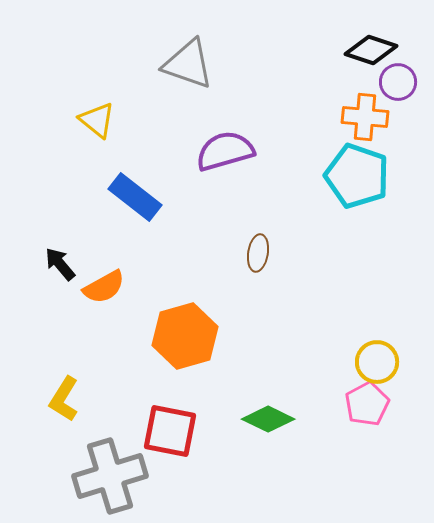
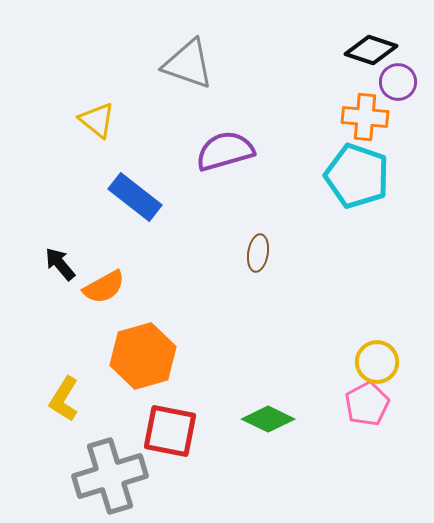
orange hexagon: moved 42 px left, 20 px down
